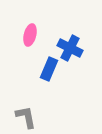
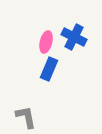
pink ellipse: moved 16 px right, 7 px down
blue cross: moved 4 px right, 11 px up
